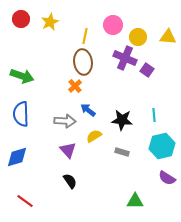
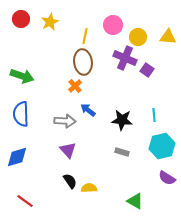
yellow semicircle: moved 5 px left, 52 px down; rotated 28 degrees clockwise
green triangle: rotated 30 degrees clockwise
